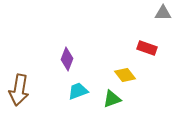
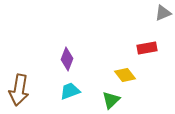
gray triangle: rotated 24 degrees counterclockwise
red rectangle: rotated 30 degrees counterclockwise
cyan trapezoid: moved 8 px left
green triangle: moved 1 px left, 1 px down; rotated 24 degrees counterclockwise
